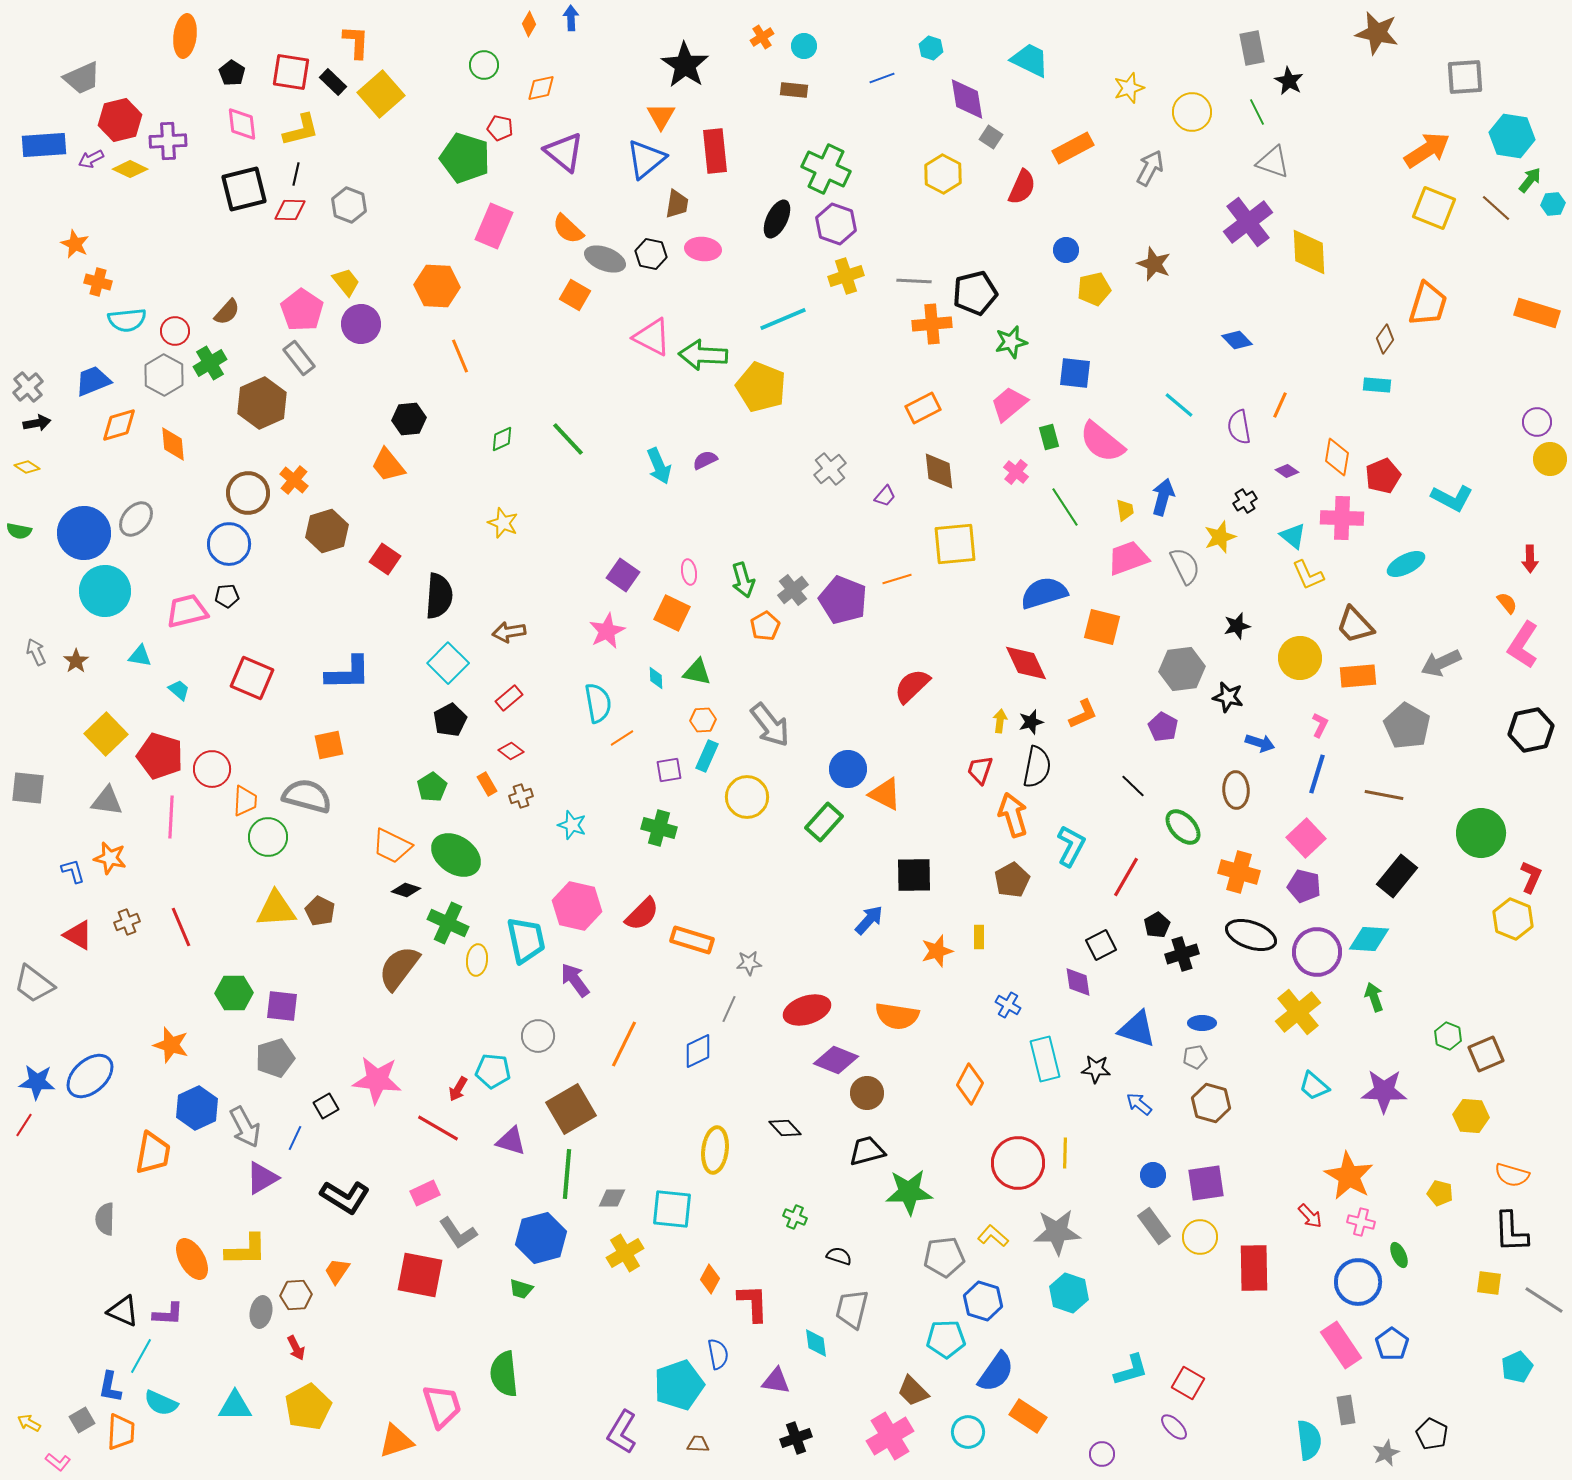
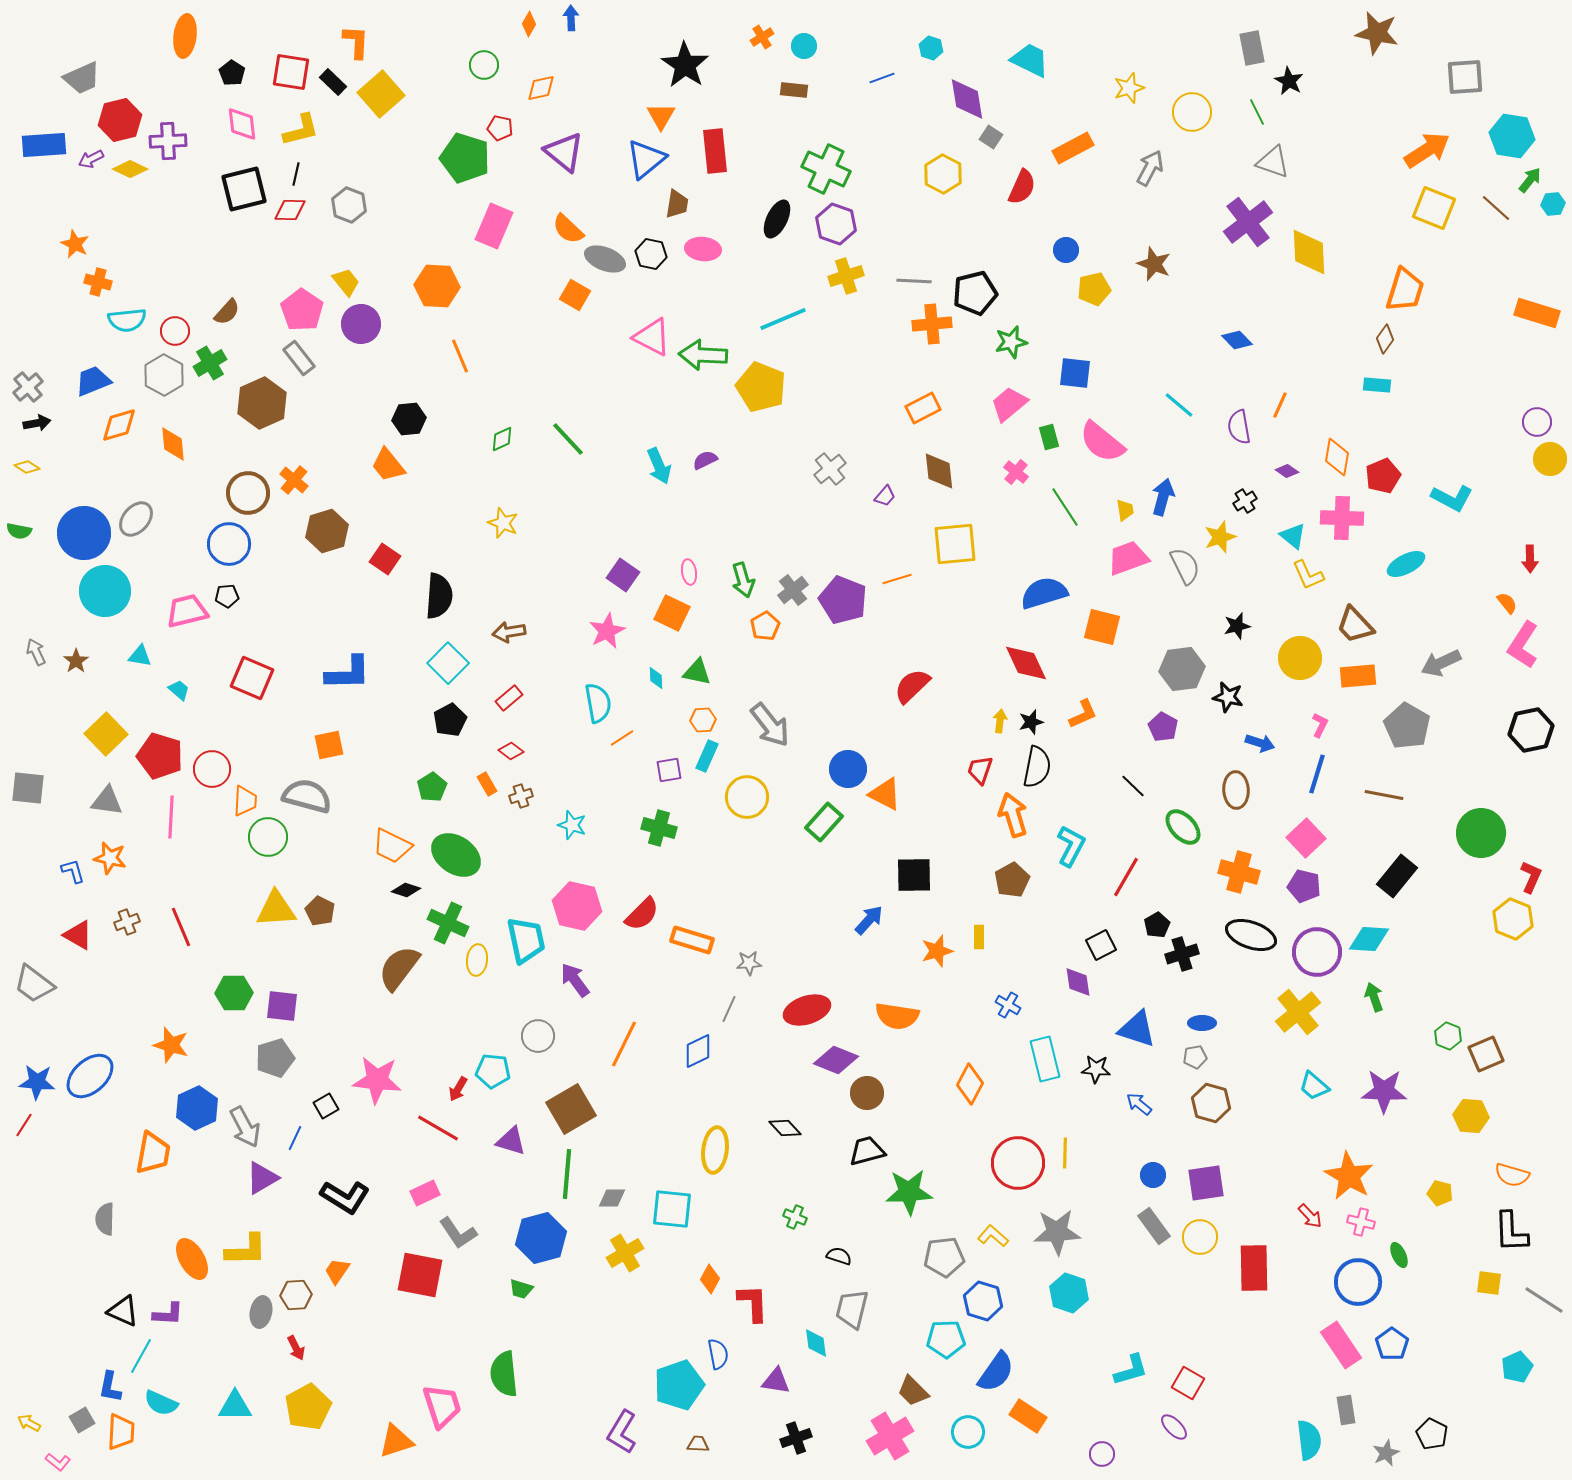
orange trapezoid at (1428, 304): moved 23 px left, 14 px up
